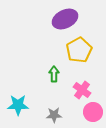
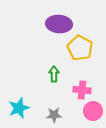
purple ellipse: moved 6 px left, 5 px down; rotated 30 degrees clockwise
yellow pentagon: moved 1 px right, 2 px up; rotated 15 degrees counterclockwise
pink cross: rotated 30 degrees counterclockwise
cyan star: moved 1 px right, 3 px down; rotated 20 degrees counterclockwise
pink circle: moved 1 px up
